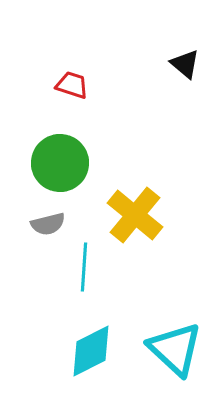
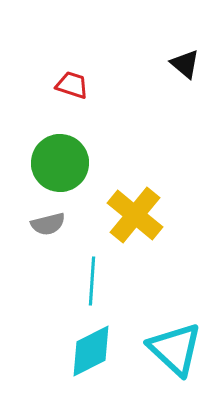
cyan line: moved 8 px right, 14 px down
